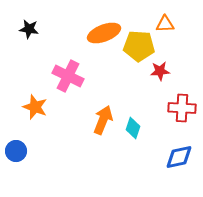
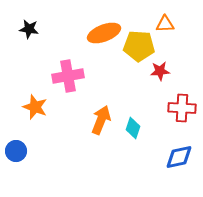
pink cross: rotated 36 degrees counterclockwise
orange arrow: moved 2 px left
